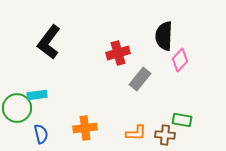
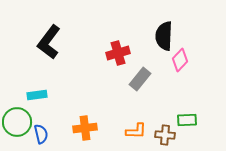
green circle: moved 14 px down
green rectangle: moved 5 px right; rotated 12 degrees counterclockwise
orange L-shape: moved 2 px up
